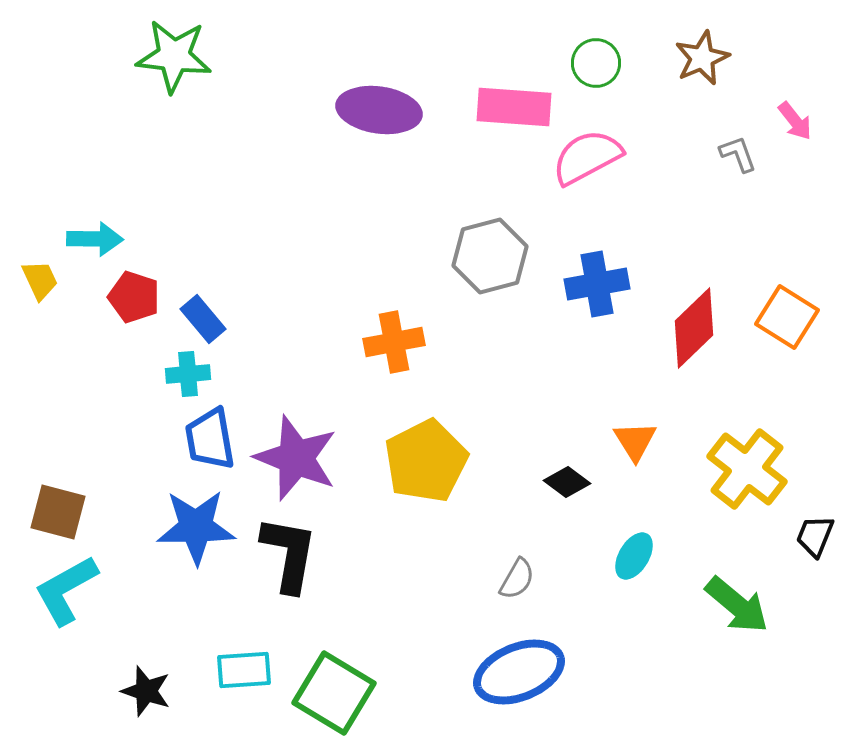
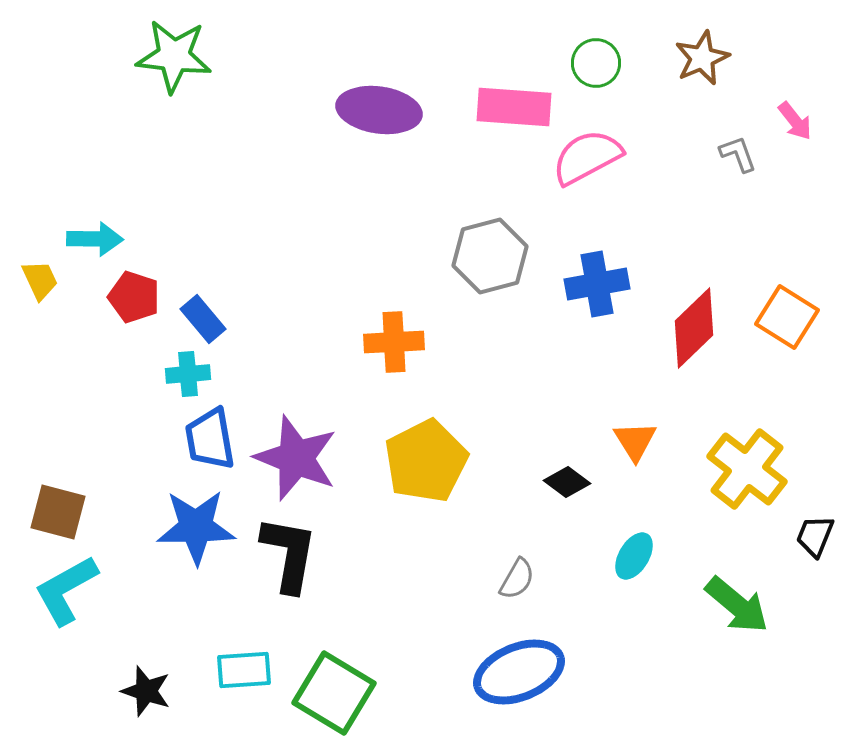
orange cross: rotated 8 degrees clockwise
